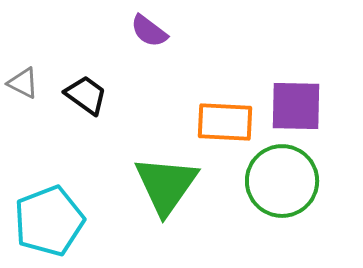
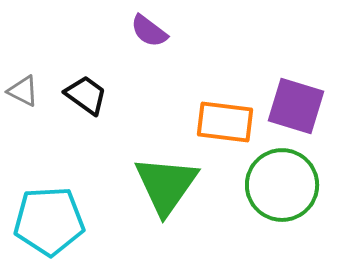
gray triangle: moved 8 px down
purple square: rotated 16 degrees clockwise
orange rectangle: rotated 4 degrees clockwise
green circle: moved 4 px down
cyan pentagon: rotated 18 degrees clockwise
